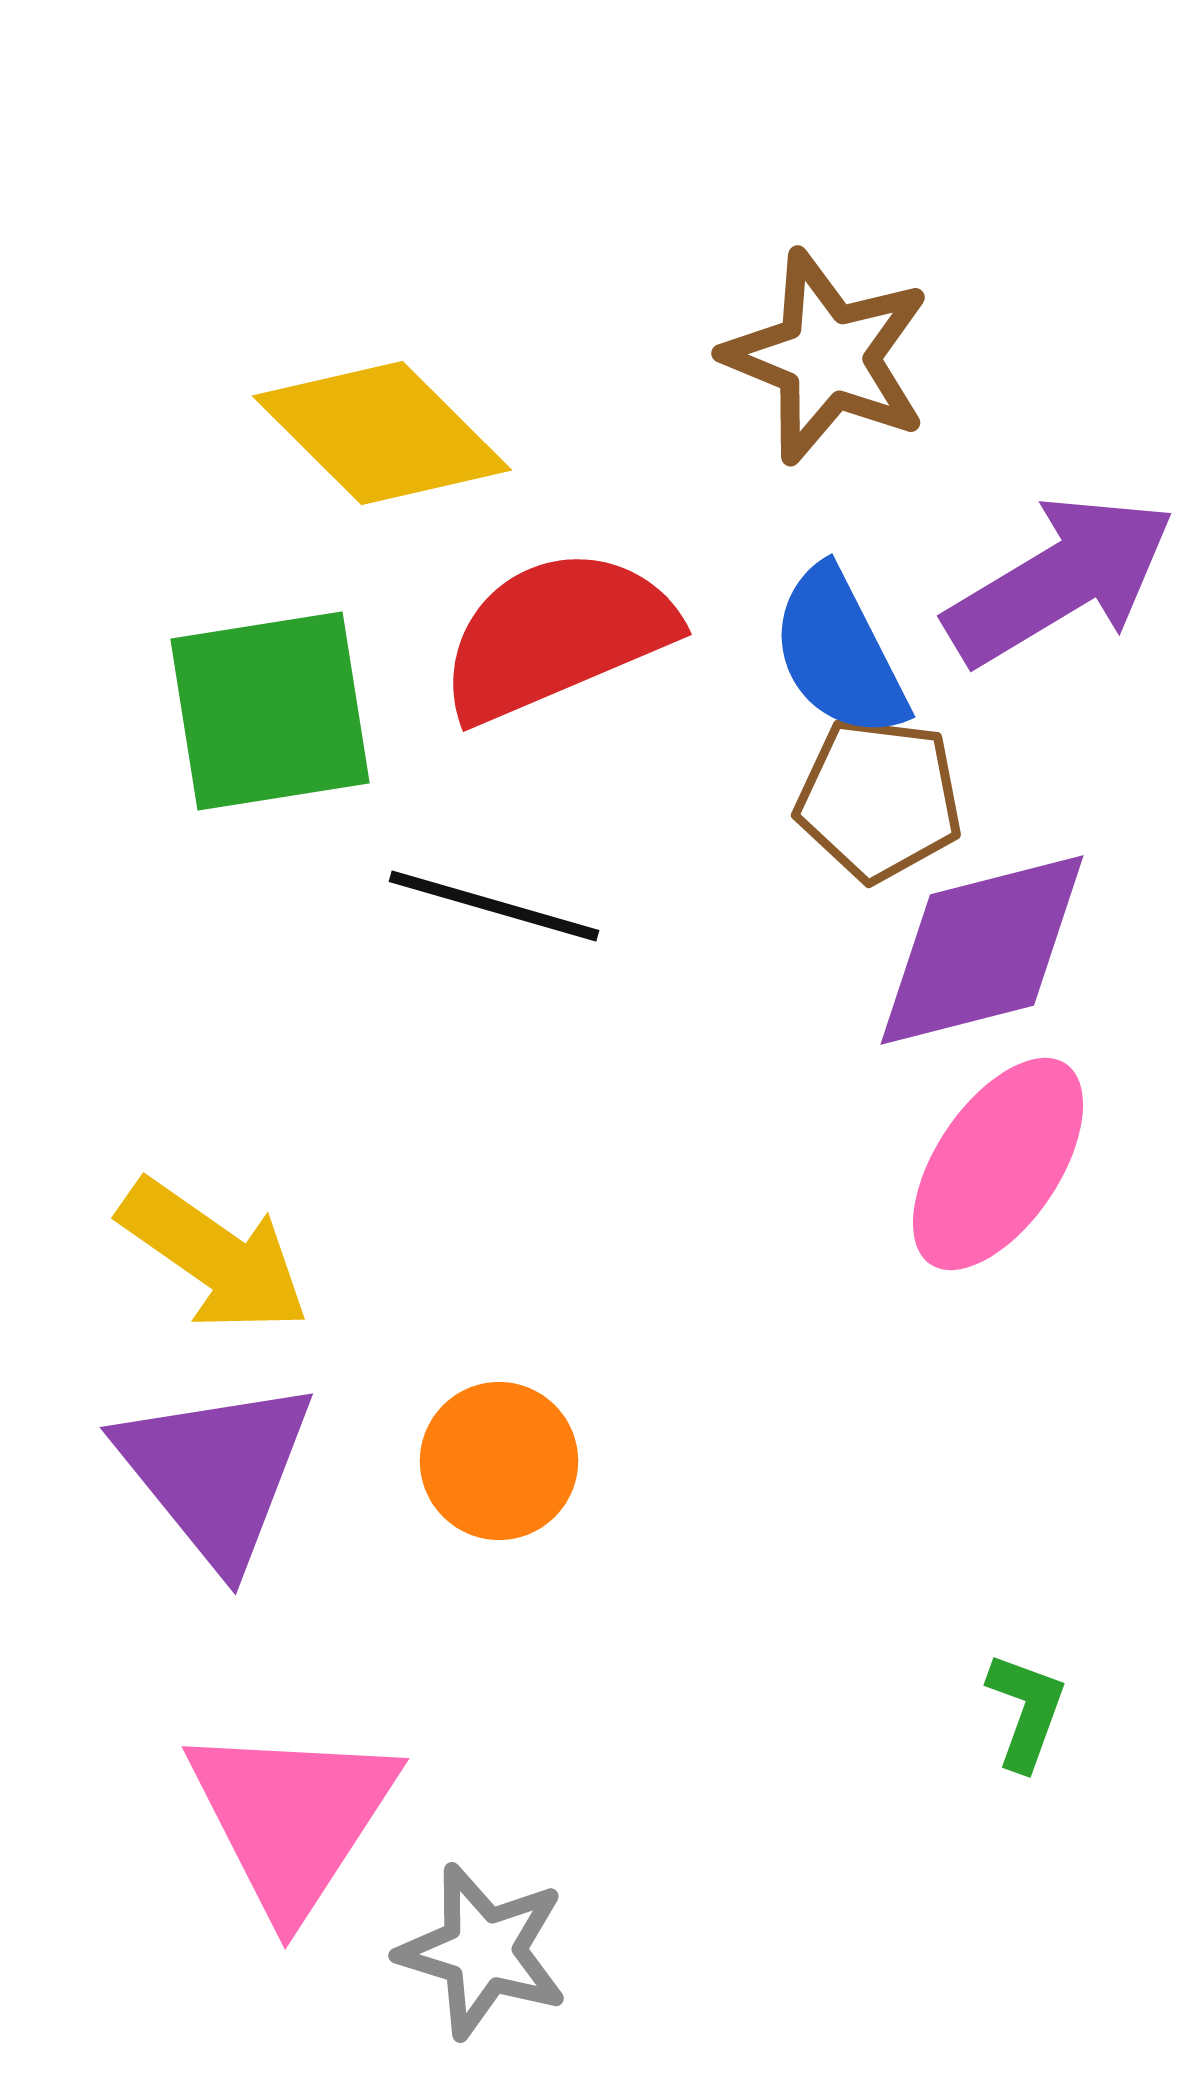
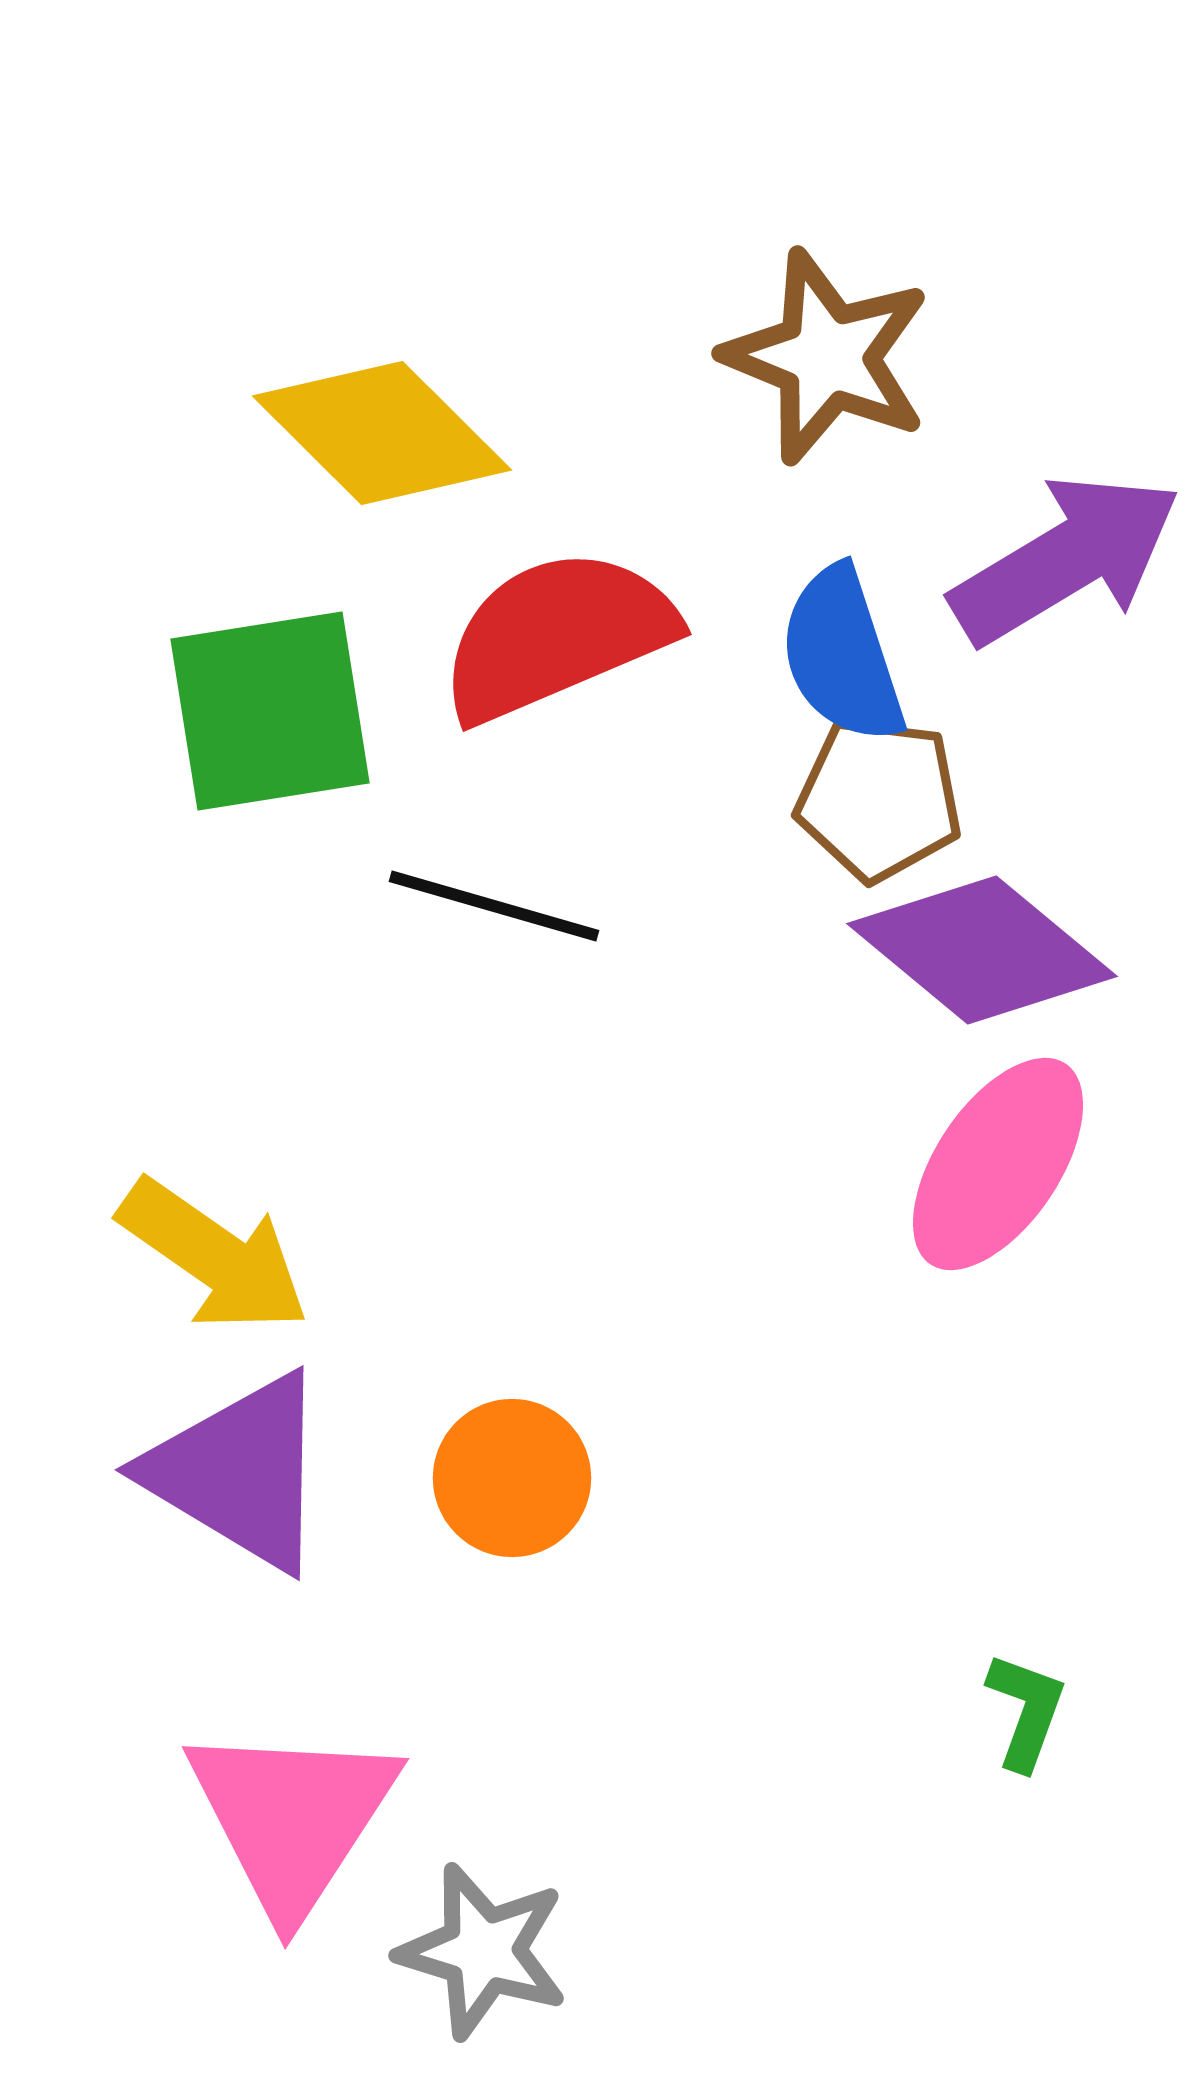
purple arrow: moved 6 px right, 21 px up
blue semicircle: moved 3 px right, 2 px down; rotated 9 degrees clockwise
purple diamond: rotated 54 degrees clockwise
orange circle: moved 13 px right, 17 px down
purple triangle: moved 23 px right; rotated 20 degrees counterclockwise
